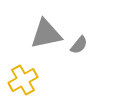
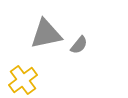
yellow cross: rotated 8 degrees counterclockwise
